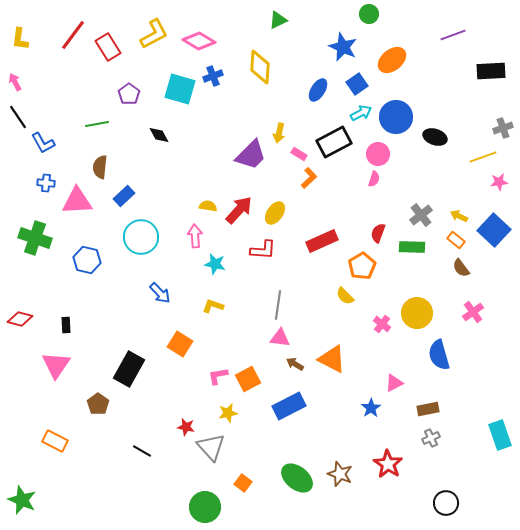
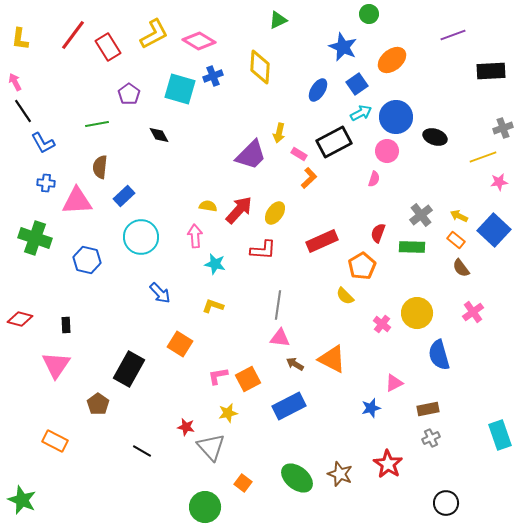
black line at (18, 117): moved 5 px right, 6 px up
pink circle at (378, 154): moved 9 px right, 3 px up
blue star at (371, 408): rotated 18 degrees clockwise
